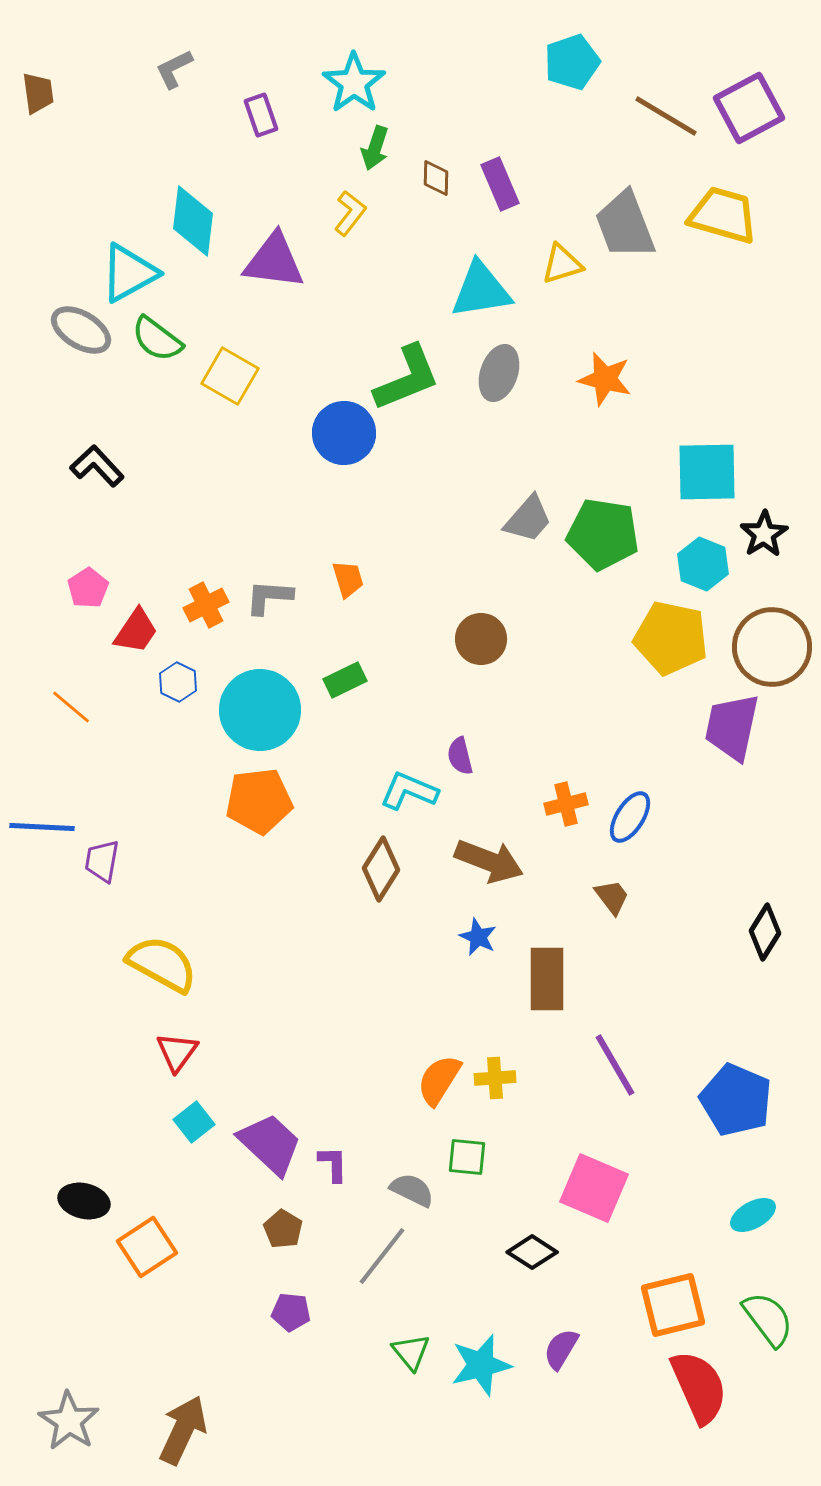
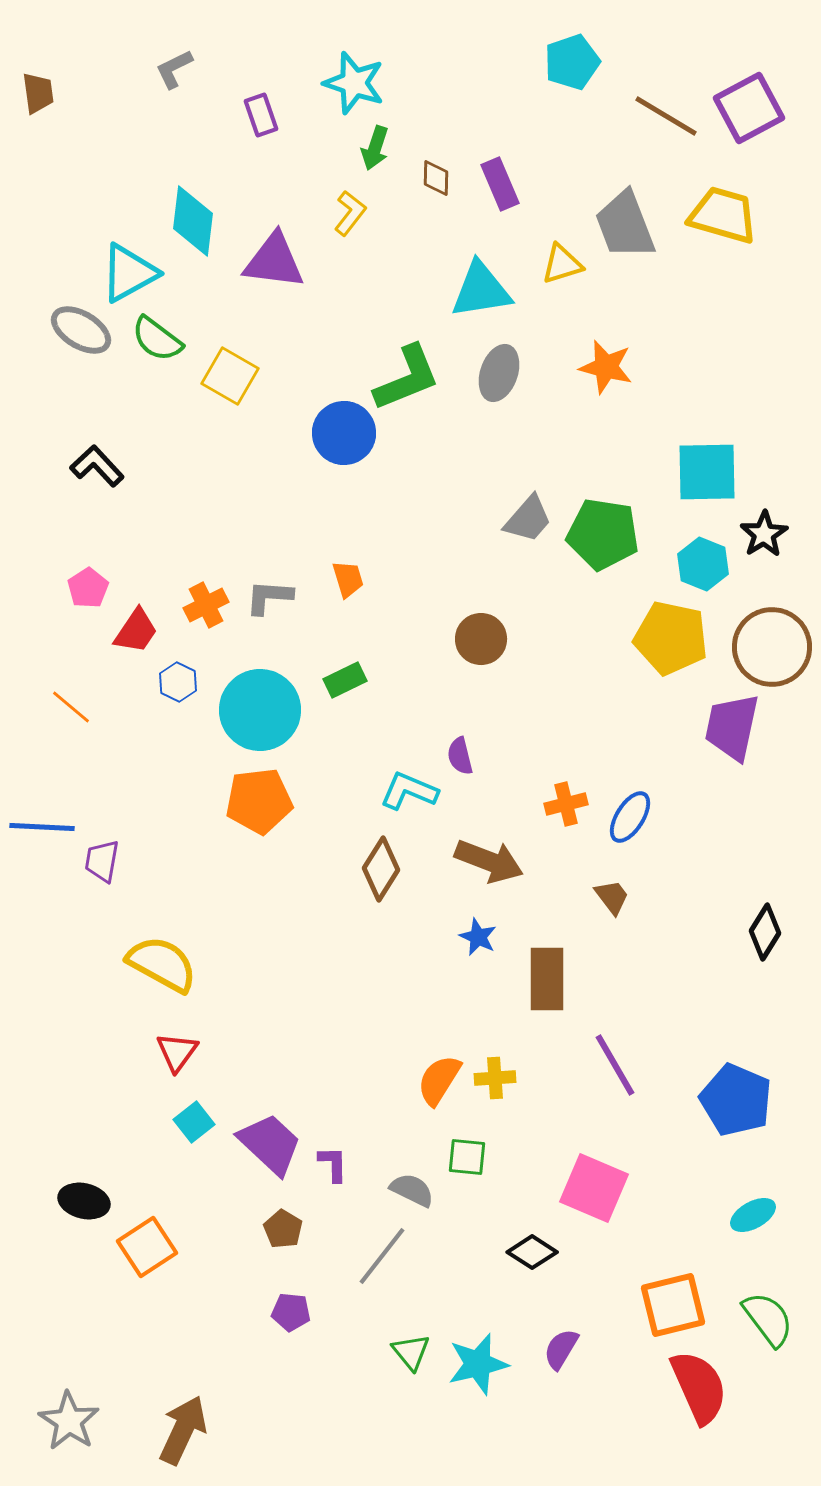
cyan star at (354, 83): rotated 18 degrees counterclockwise
orange star at (605, 379): moved 1 px right, 12 px up
cyan star at (481, 1365): moved 3 px left, 1 px up
